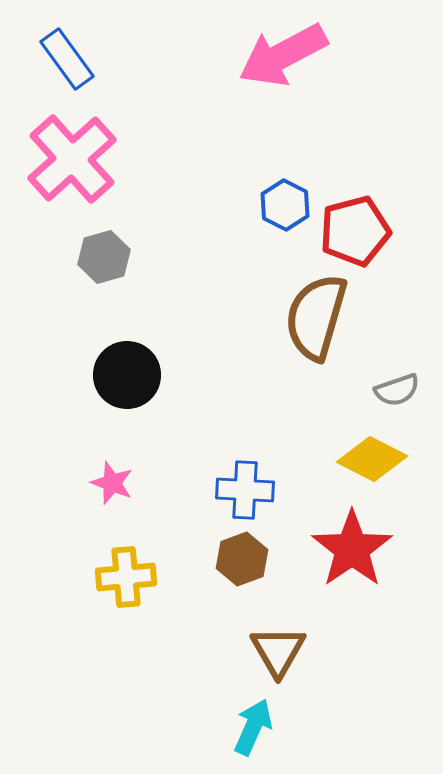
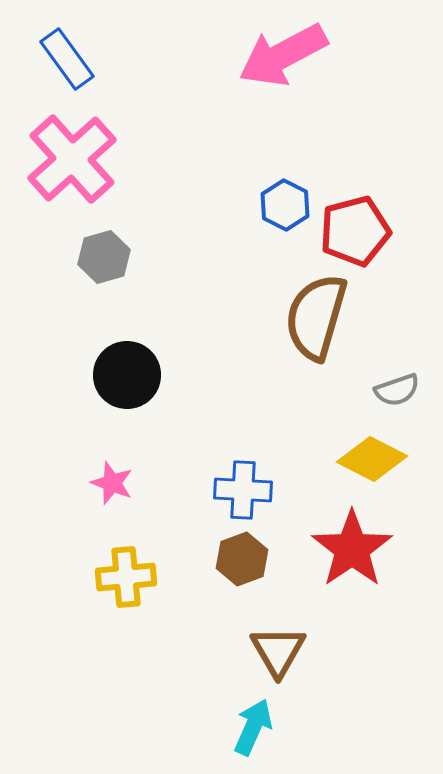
blue cross: moved 2 px left
